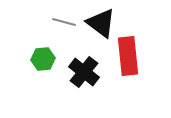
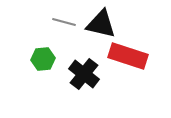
black triangle: moved 1 px down; rotated 24 degrees counterclockwise
red rectangle: rotated 66 degrees counterclockwise
black cross: moved 2 px down
